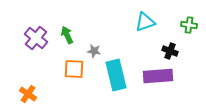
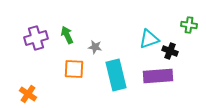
cyan triangle: moved 4 px right, 17 px down
purple cross: rotated 35 degrees clockwise
gray star: moved 1 px right, 4 px up
